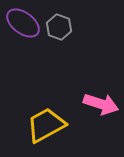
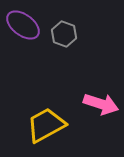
purple ellipse: moved 2 px down
gray hexagon: moved 5 px right, 7 px down
